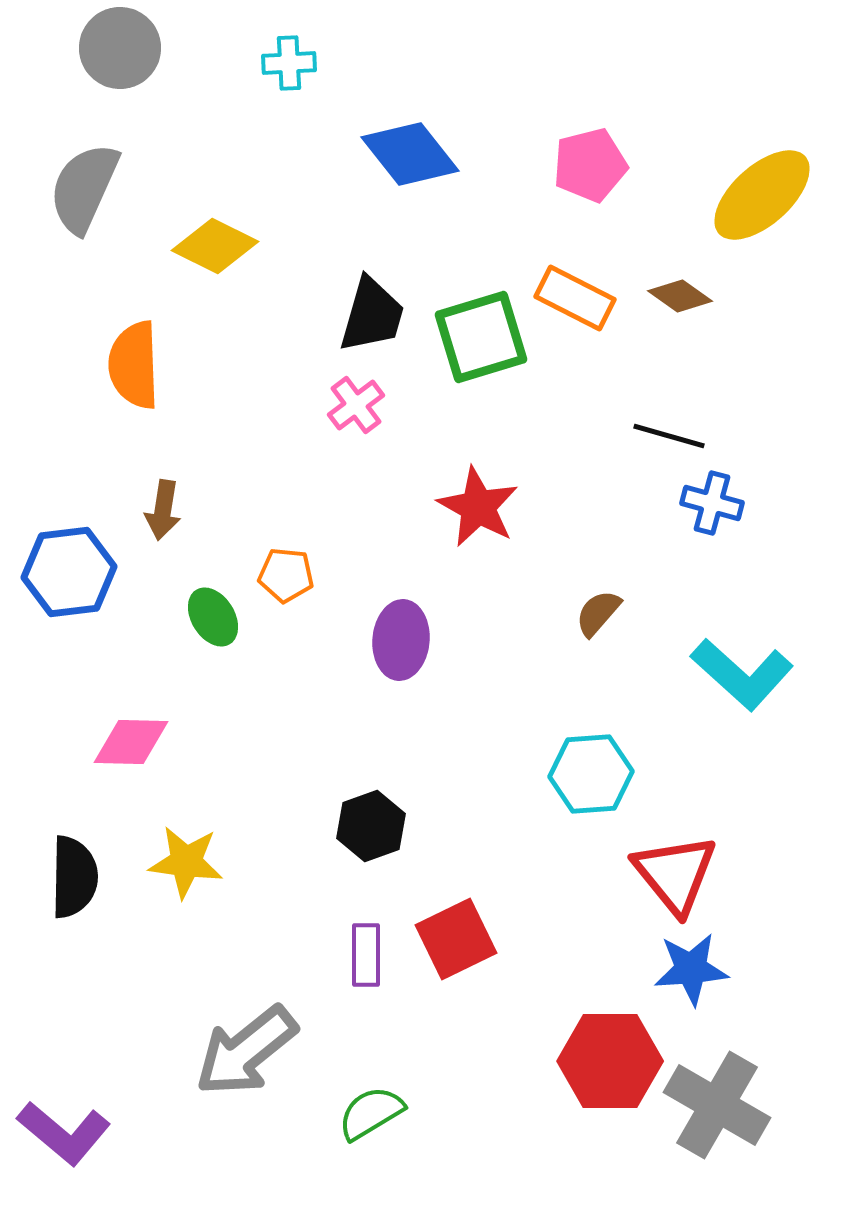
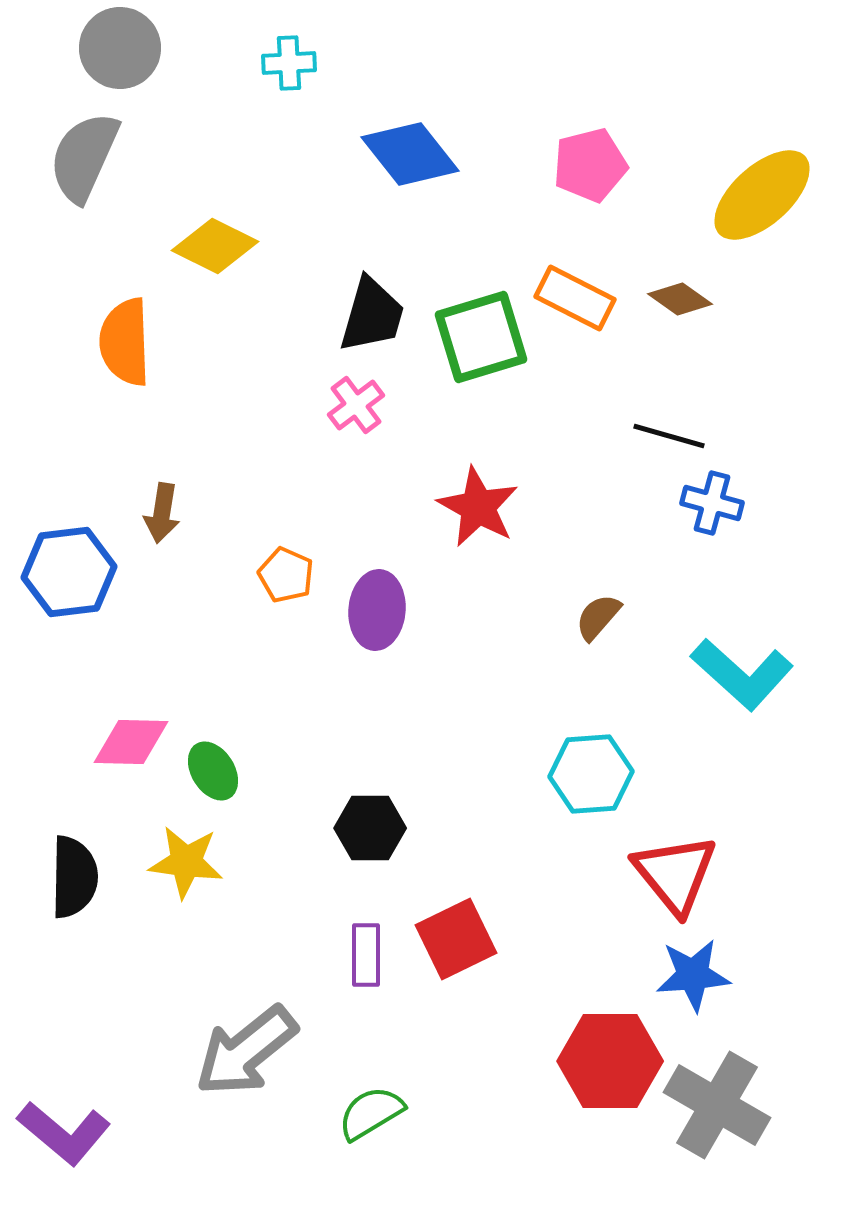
gray semicircle: moved 31 px up
brown diamond: moved 3 px down
orange semicircle: moved 9 px left, 23 px up
brown arrow: moved 1 px left, 3 px down
orange pentagon: rotated 18 degrees clockwise
brown semicircle: moved 4 px down
green ellipse: moved 154 px down
purple ellipse: moved 24 px left, 30 px up
black hexagon: moved 1 px left, 2 px down; rotated 20 degrees clockwise
blue star: moved 2 px right, 6 px down
